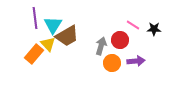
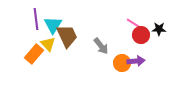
purple line: moved 1 px right, 1 px down
pink line: moved 2 px up
black star: moved 5 px right
brown trapezoid: rotated 85 degrees counterclockwise
red circle: moved 21 px right, 5 px up
gray arrow: rotated 126 degrees clockwise
orange circle: moved 10 px right
